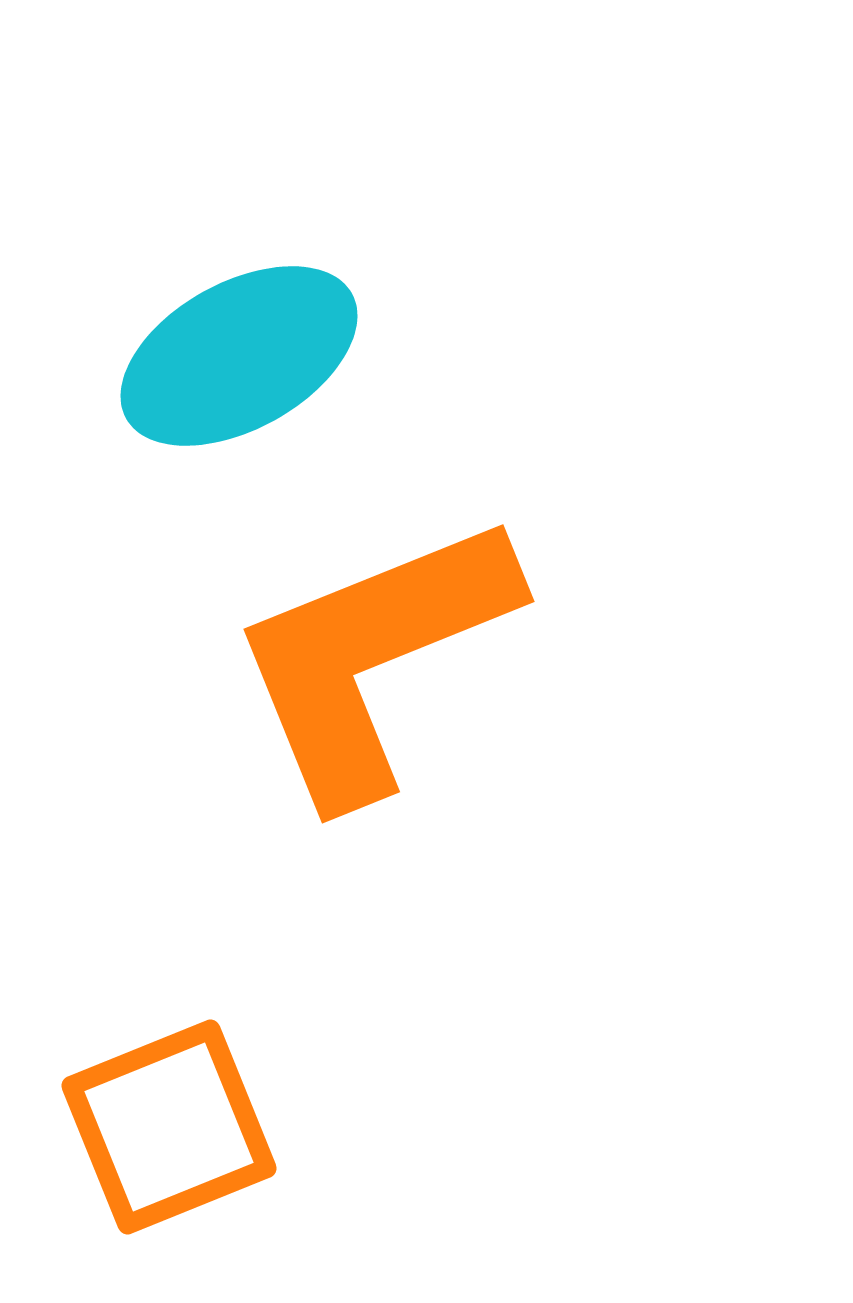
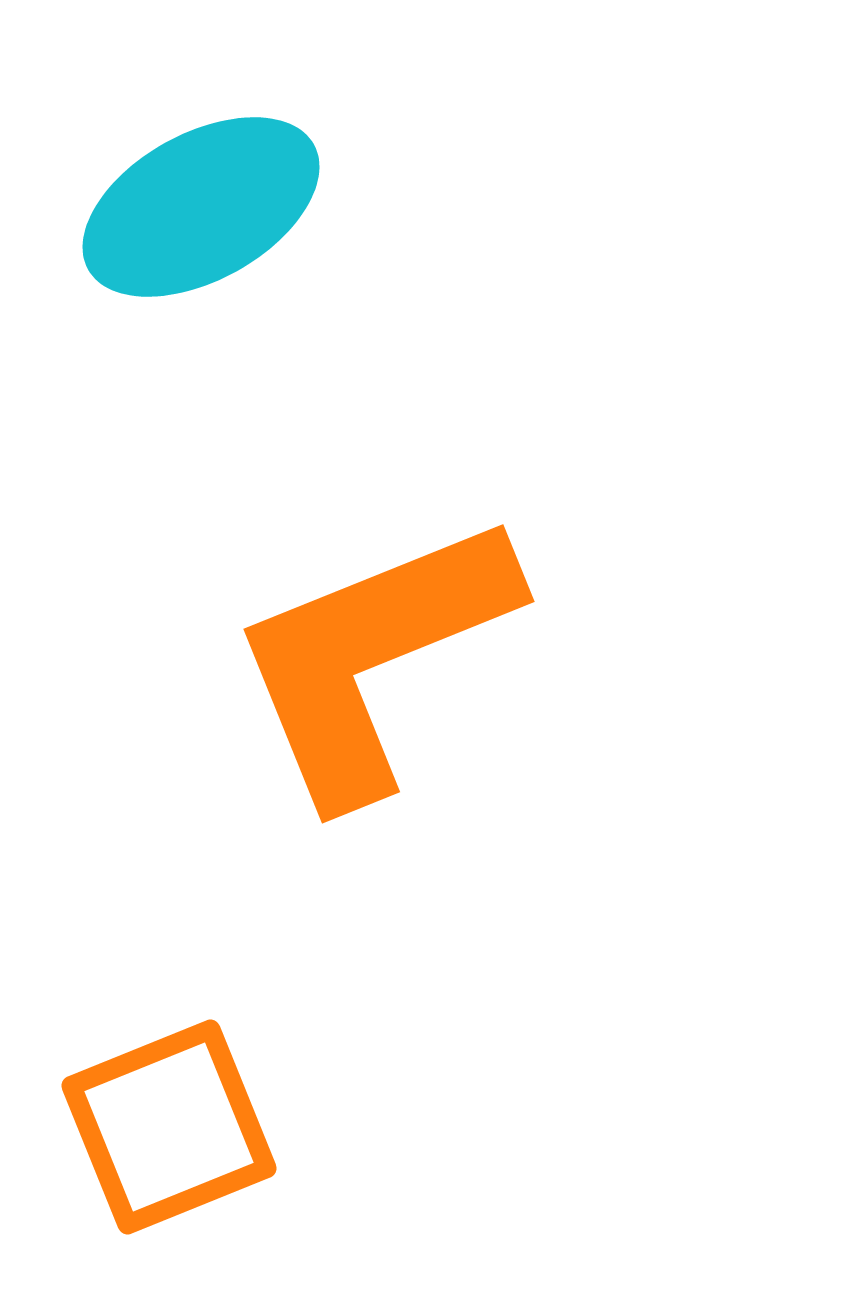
cyan ellipse: moved 38 px left, 149 px up
